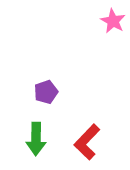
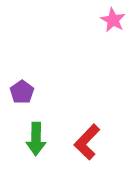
pink star: moved 1 px up
purple pentagon: moved 24 px left; rotated 15 degrees counterclockwise
